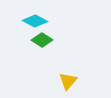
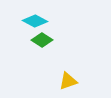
yellow triangle: rotated 30 degrees clockwise
